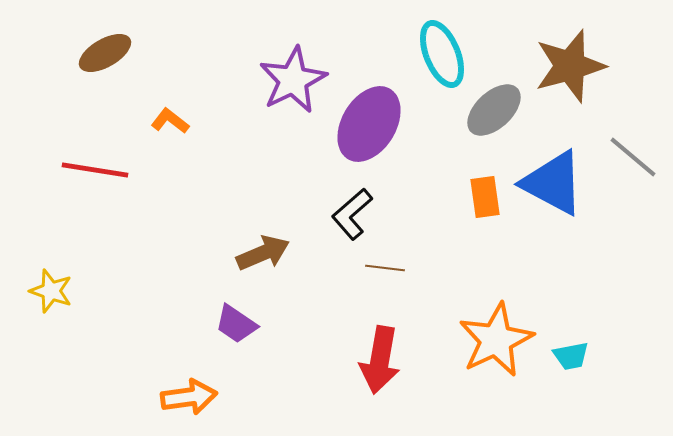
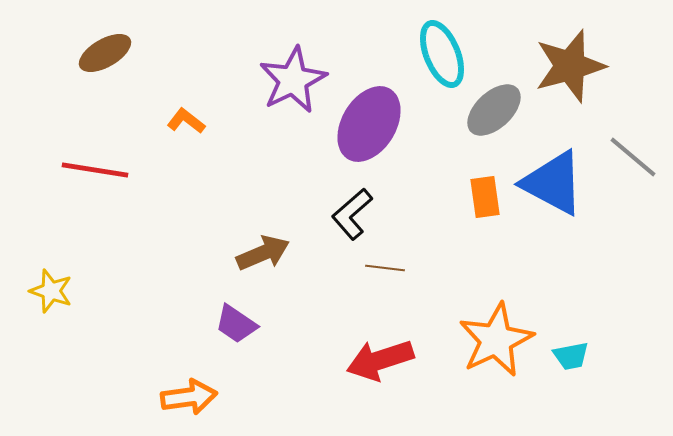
orange L-shape: moved 16 px right
red arrow: rotated 62 degrees clockwise
